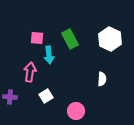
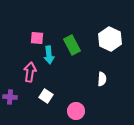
green rectangle: moved 2 px right, 6 px down
white square: rotated 24 degrees counterclockwise
